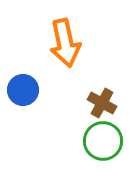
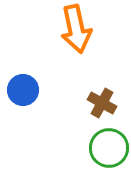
orange arrow: moved 11 px right, 14 px up
green circle: moved 6 px right, 7 px down
